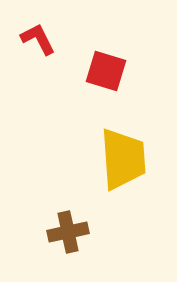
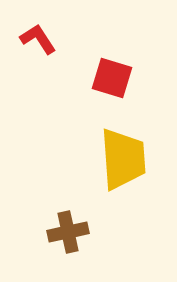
red L-shape: rotated 6 degrees counterclockwise
red square: moved 6 px right, 7 px down
